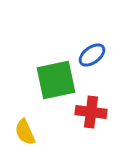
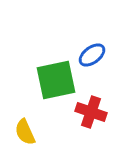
red cross: rotated 12 degrees clockwise
